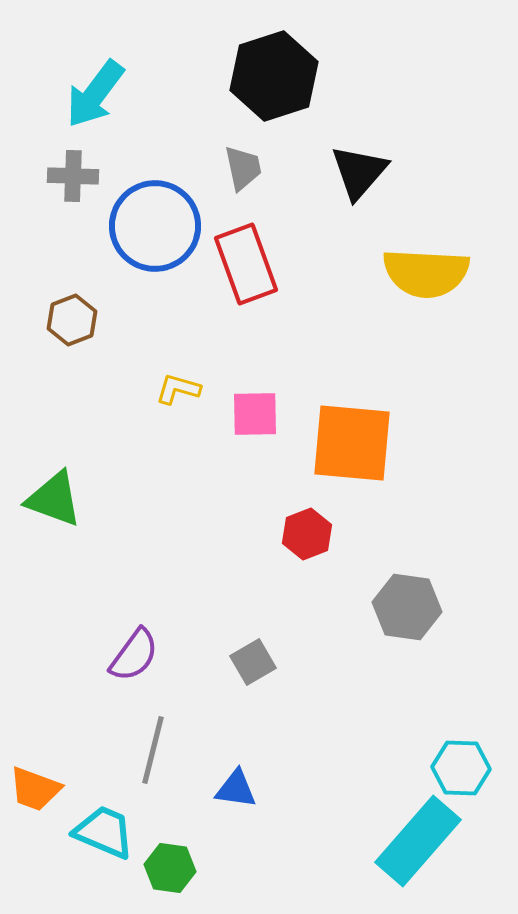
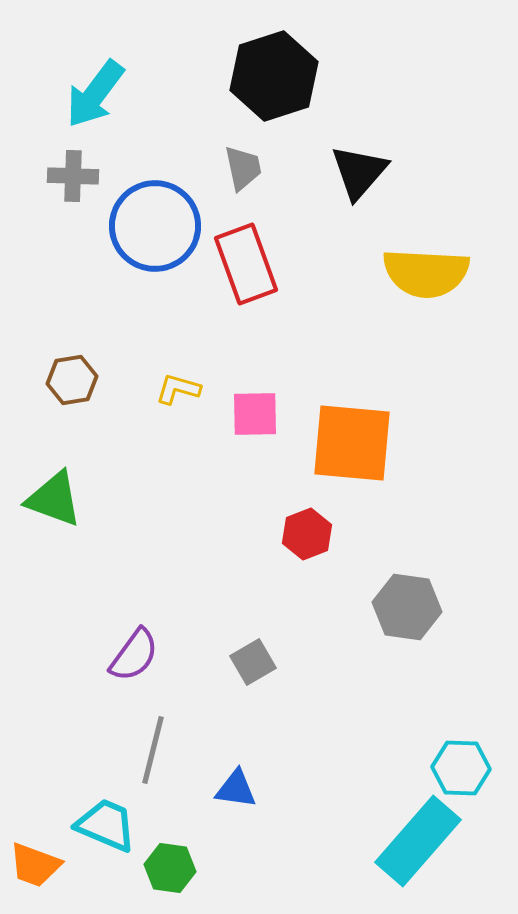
brown hexagon: moved 60 px down; rotated 12 degrees clockwise
orange trapezoid: moved 76 px down
cyan trapezoid: moved 2 px right, 7 px up
